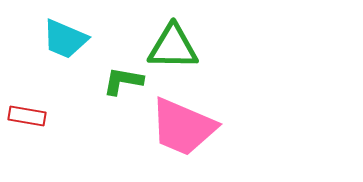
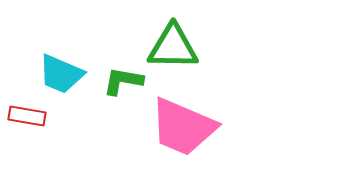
cyan trapezoid: moved 4 px left, 35 px down
